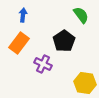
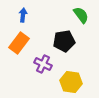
black pentagon: rotated 25 degrees clockwise
yellow hexagon: moved 14 px left, 1 px up
